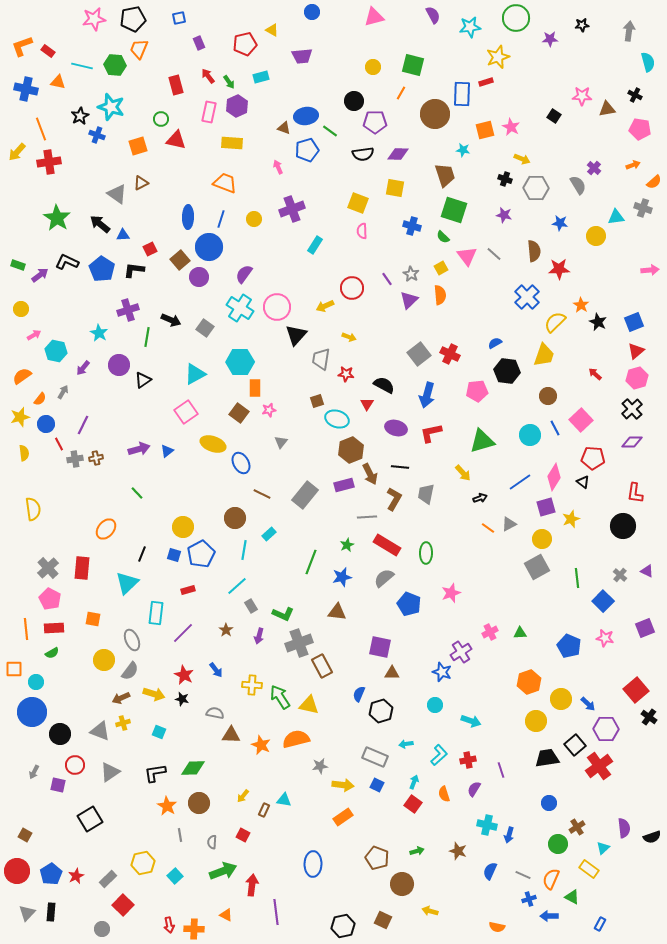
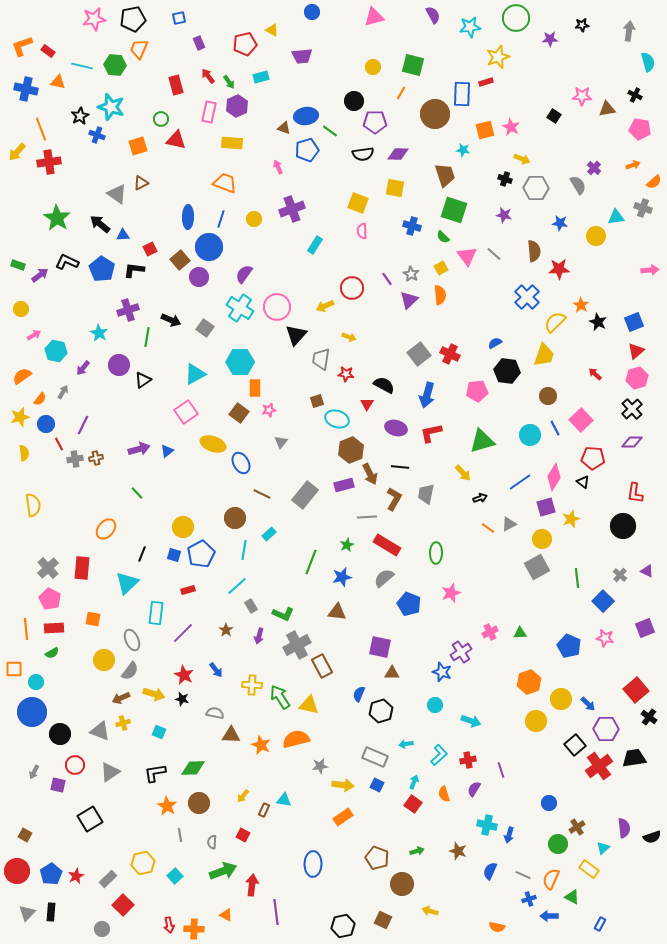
yellow semicircle at (33, 509): moved 4 px up
green ellipse at (426, 553): moved 10 px right
gray cross at (299, 643): moved 2 px left, 2 px down; rotated 8 degrees counterclockwise
black trapezoid at (547, 758): moved 87 px right
